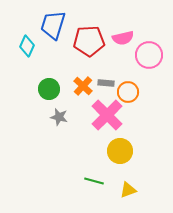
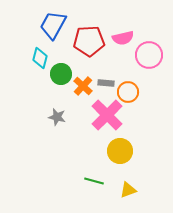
blue trapezoid: rotated 12 degrees clockwise
cyan diamond: moved 13 px right, 12 px down; rotated 10 degrees counterclockwise
green circle: moved 12 px right, 15 px up
gray star: moved 2 px left
